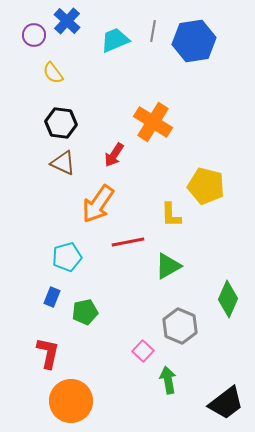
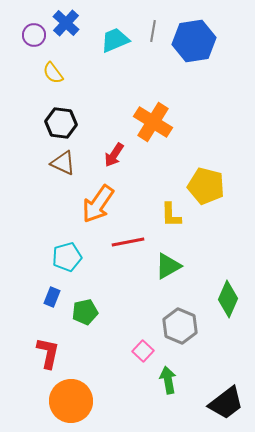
blue cross: moved 1 px left, 2 px down
